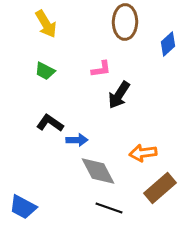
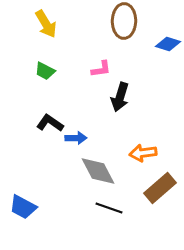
brown ellipse: moved 1 px left, 1 px up
blue diamond: rotated 60 degrees clockwise
black arrow: moved 1 px right, 2 px down; rotated 16 degrees counterclockwise
blue arrow: moved 1 px left, 2 px up
